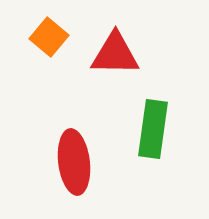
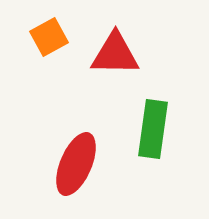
orange square: rotated 21 degrees clockwise
red ellipse: moved 2 px right, 2 px down; rotated 30 degrees clockwise
